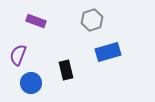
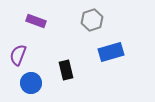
blue rectangle: moved 3 px right
